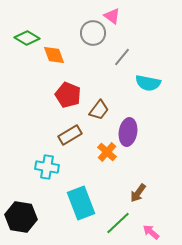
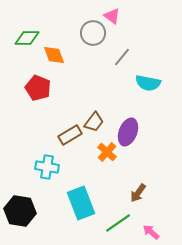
green diamond: rotated 30 degrees counterclockwise
red pentagon: moved 30 px left, 7 px up
brown trapezoid: moved 5 px left, 12 px down
purple ellipse: rotated 12 degrees clockwise
black hexagon: moved 1 px left, 6 px up
green line: rotated 8 degrees clockwise
